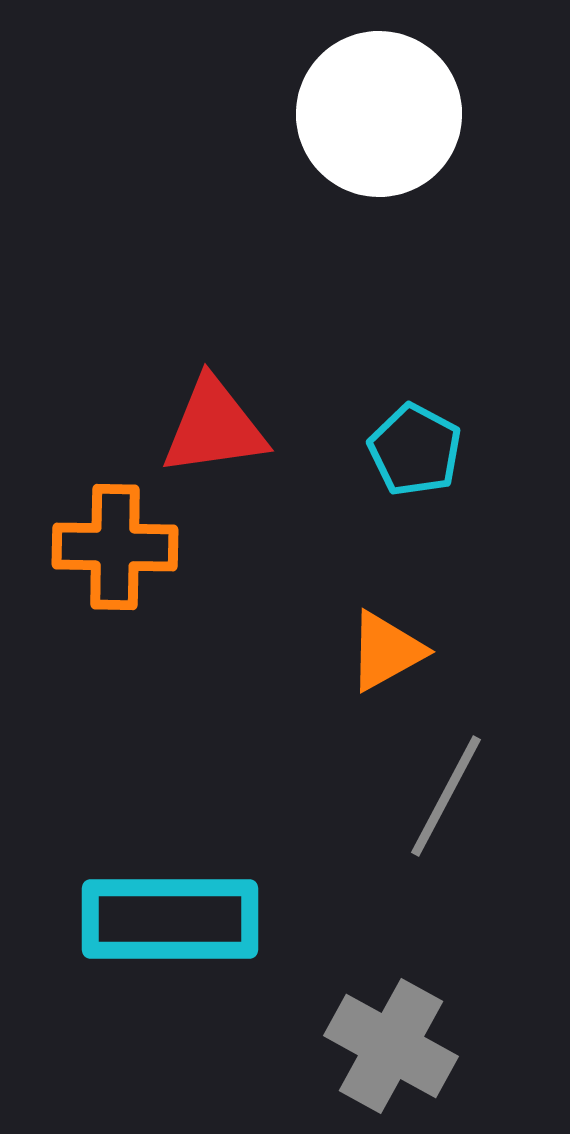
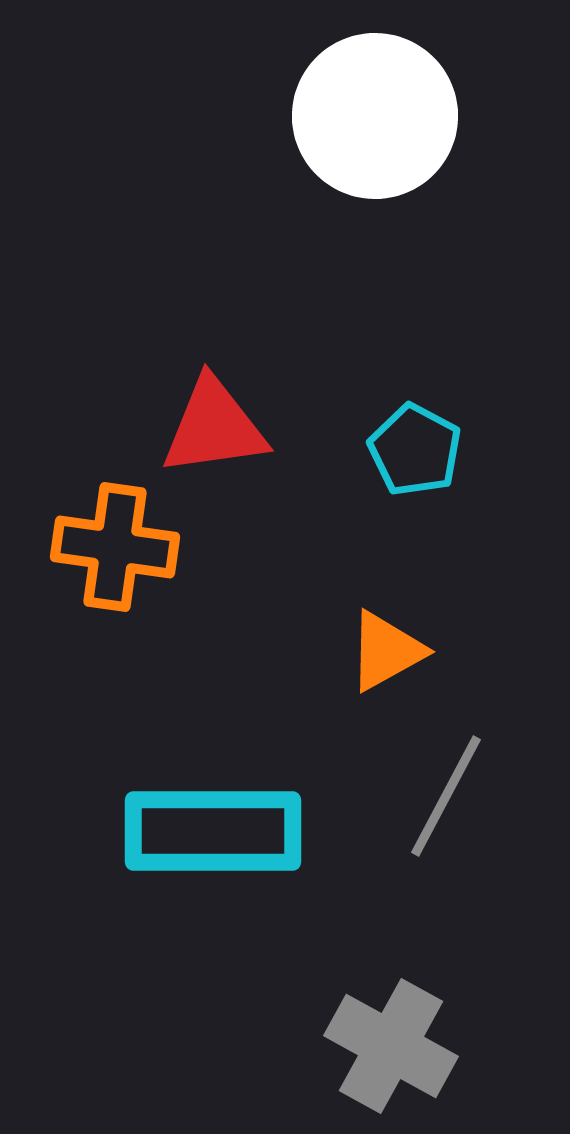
white circle: moved 4 px left, 2 px down
orange cross: rotated 7 degrees clockwise
cyan rectangle: moved 43 px right, 88 px up
